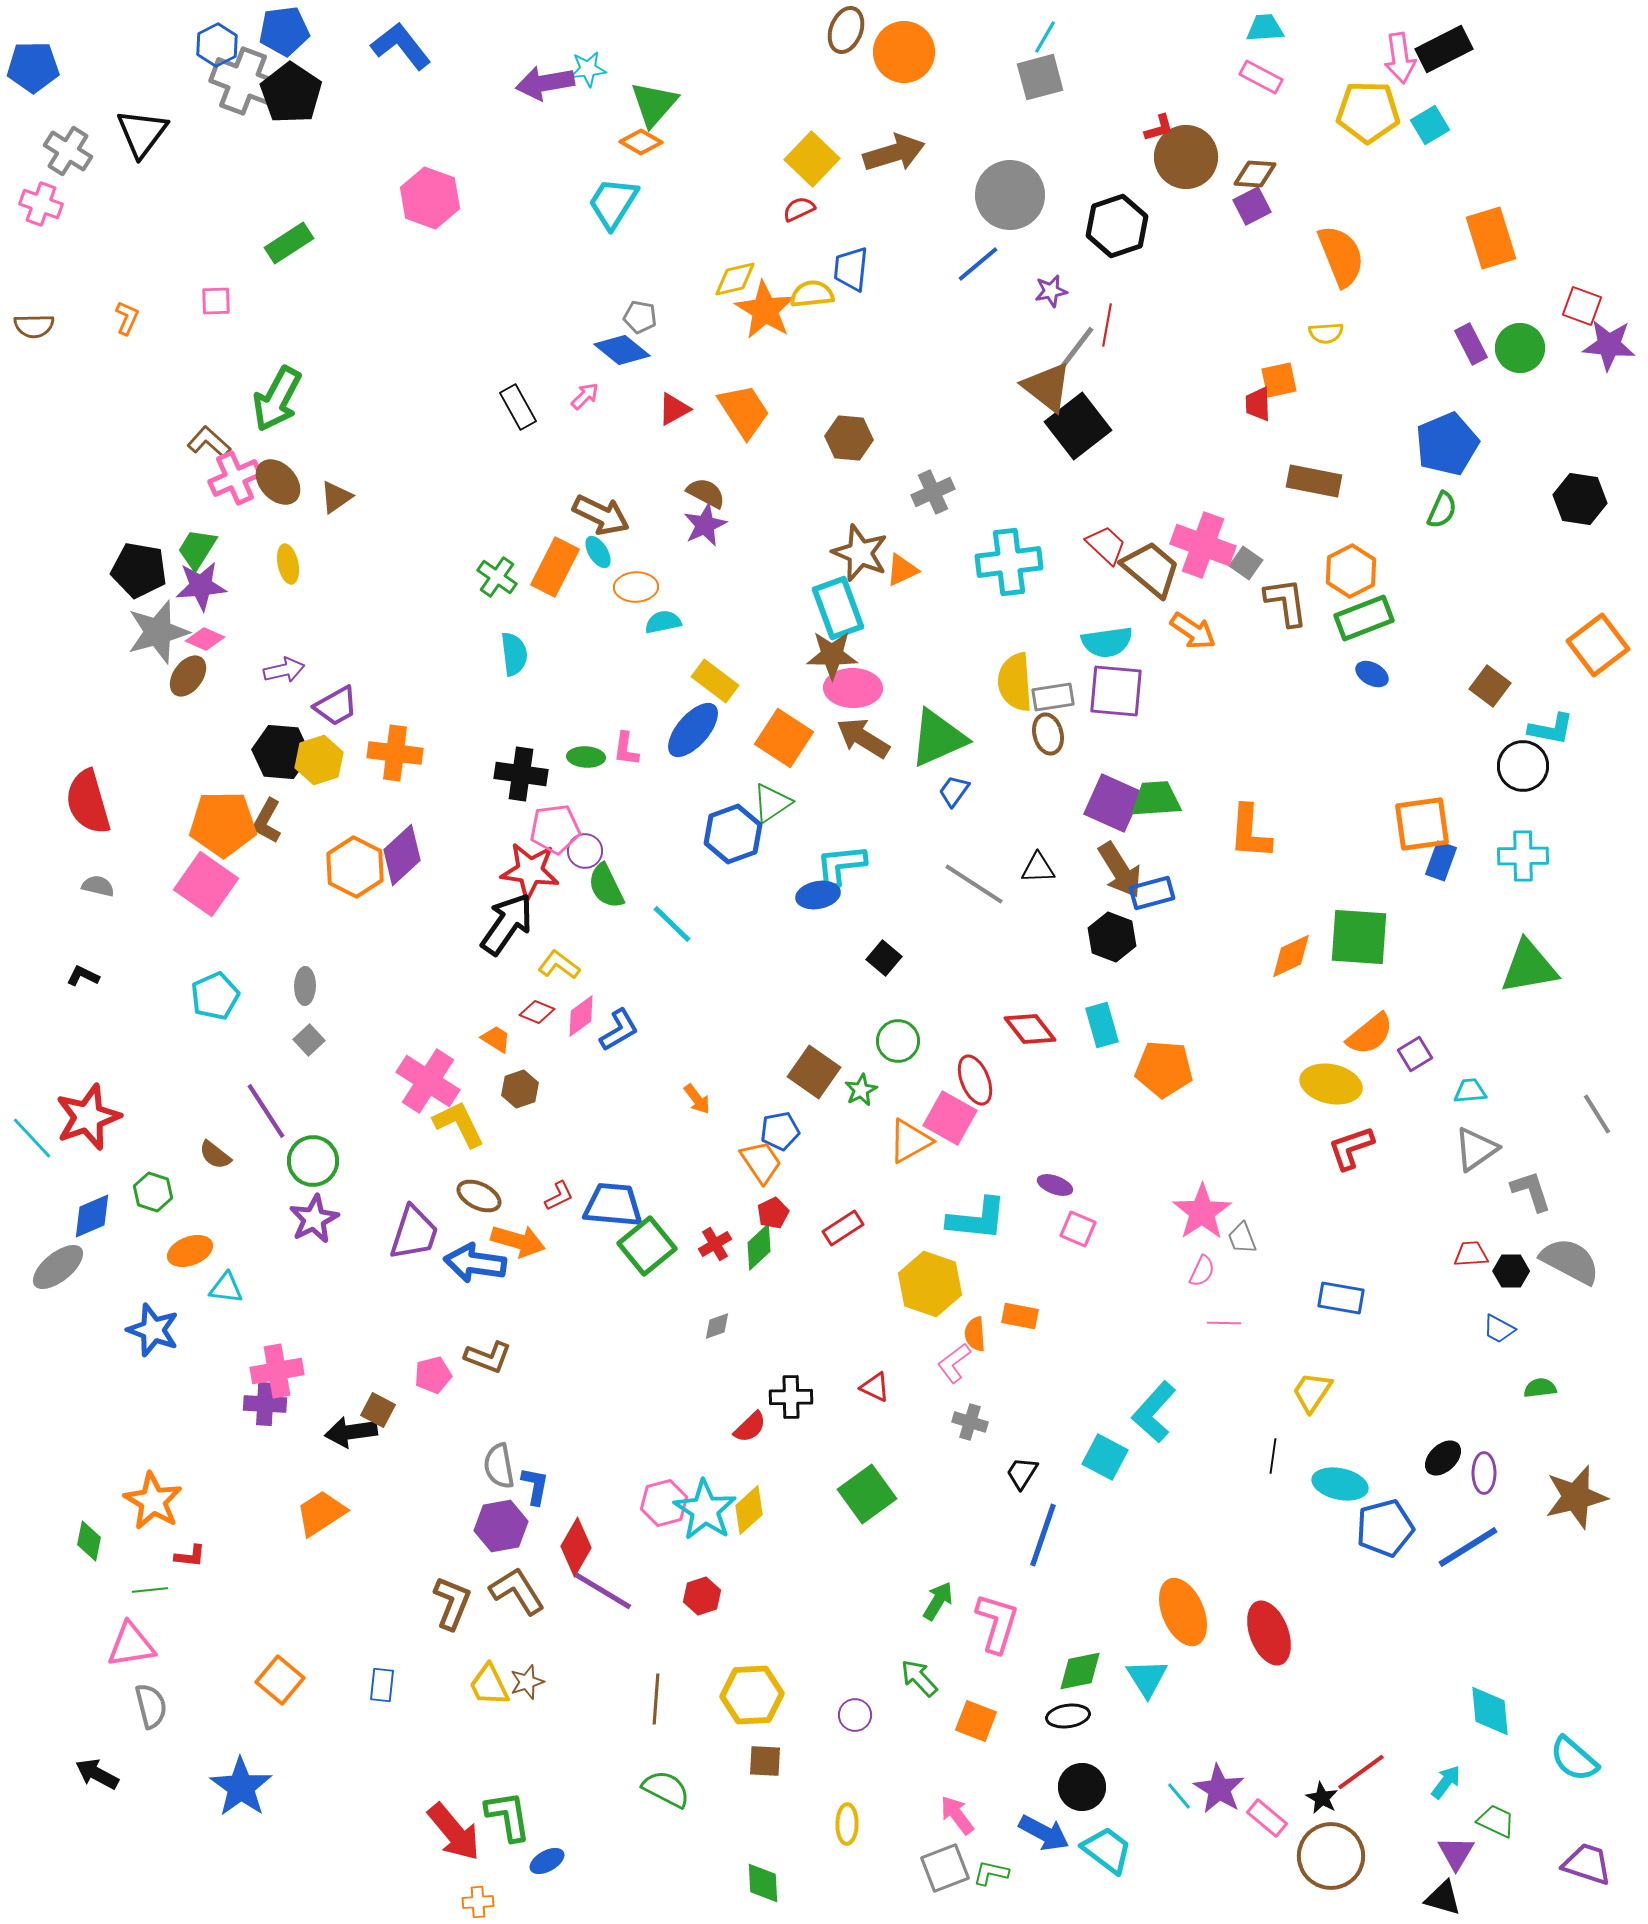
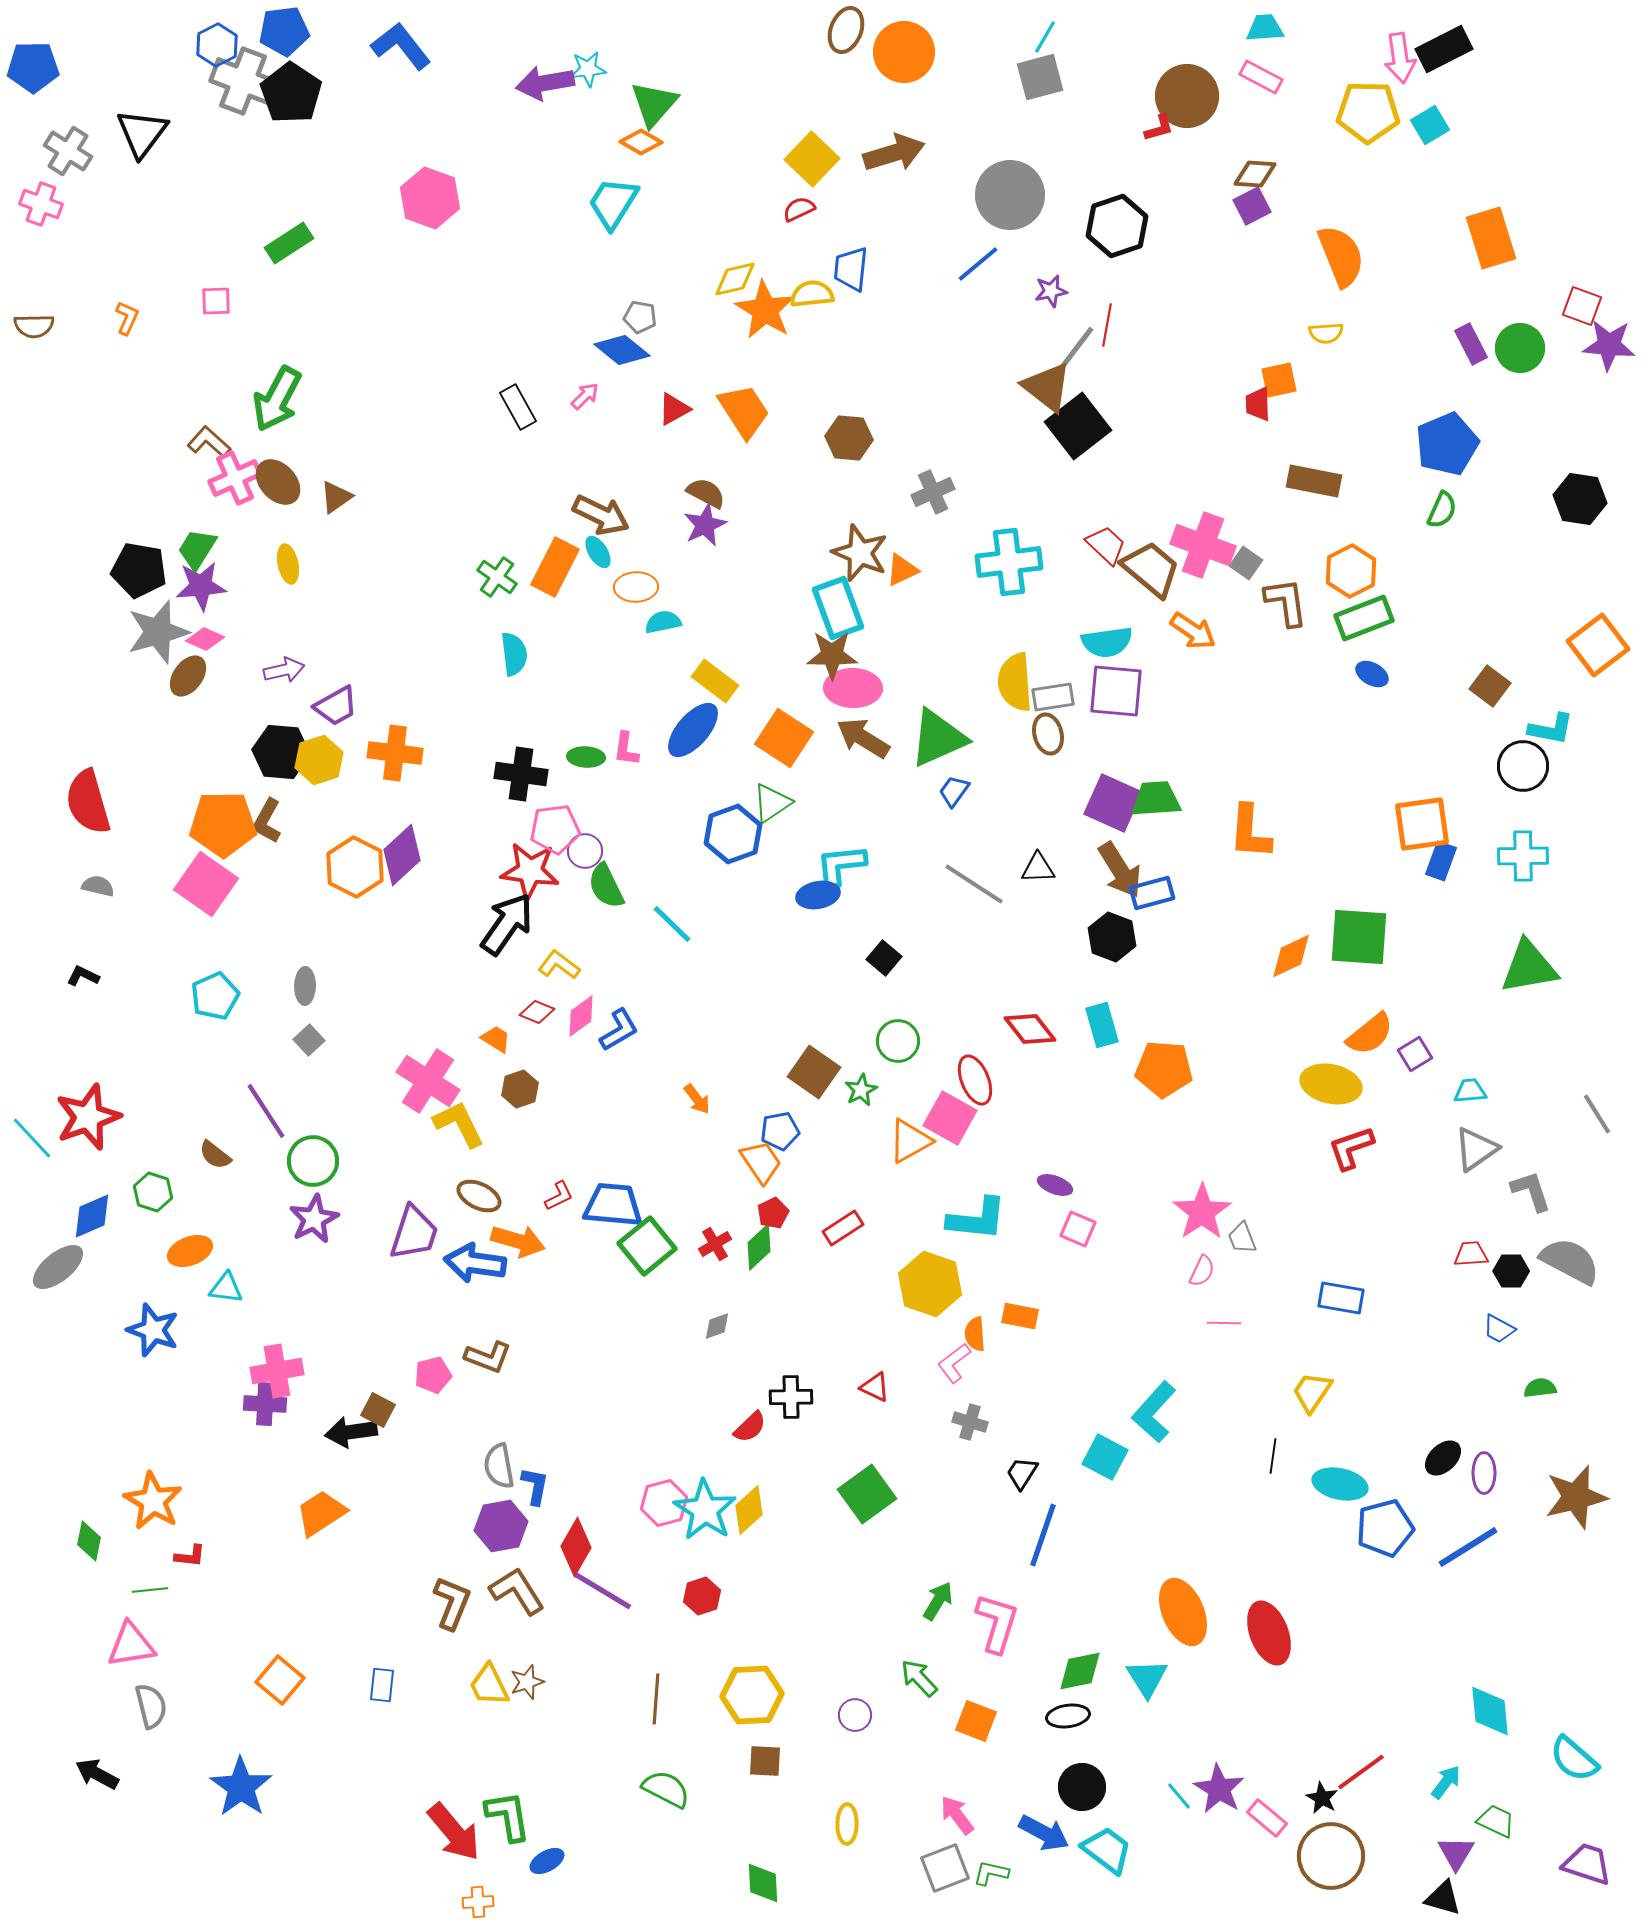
brown circle at (1186, 157): moved 1 px right, 61 px up
